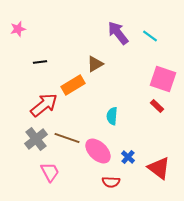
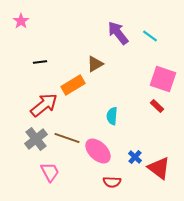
pink star: moved 3 px right, 8 px up; rotated 21 degrees counterclockwise
blue cross: moved 7 px right
red semicircle: moved 1 px right
